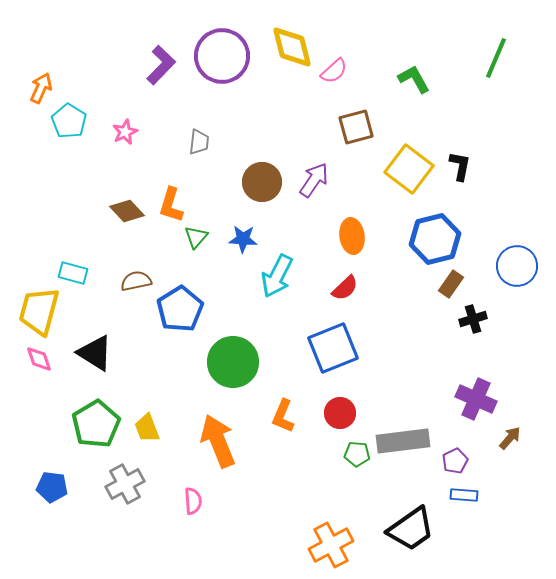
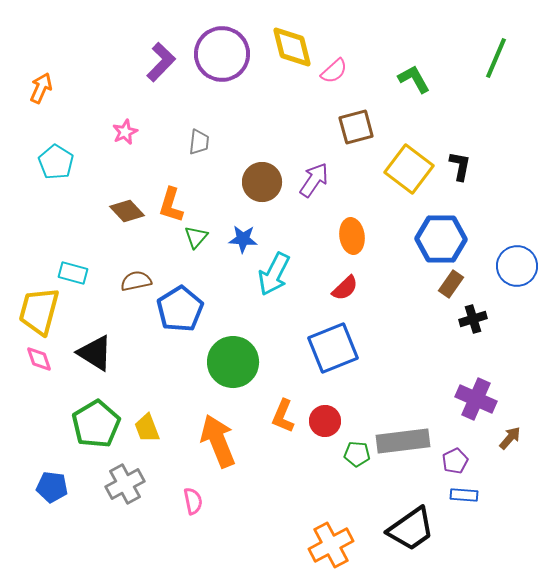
purple circle at (222, 56): moved 2 px up
purple L-shape at (161, 65): moved 3 px up
cyan pentagon at (69, 121): moved 13 px left, 41 px down
blue hexagon at (435, 239): moved 6 px right; rotated 15 degrees clockwise
cyan arrow at (277, 276): moved 3 px left, 2 px up
red circle at (340, 413): moved 15 px left, 8 px down
pink semicircle at (193, 501): rotated 8 degrees counterclockwise
